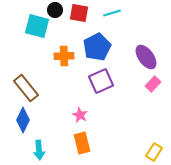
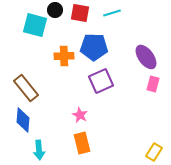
red square: moved 1 px right
cyan square: moved 2 px left, 1 px up
blue pentagon: moved 3 px left; rotated 28 degrees clockwise
pink rectangle: rotated 28 degrees counterclockwise
blue diamond: rotated 20 degrees counterclockwise
